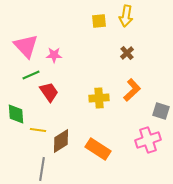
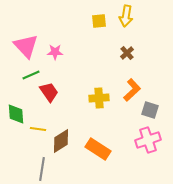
pink star: moved 1 px right, 3 px up
gray square: moved 11 px left, 1 px up
yellow line: moved 1 px up
